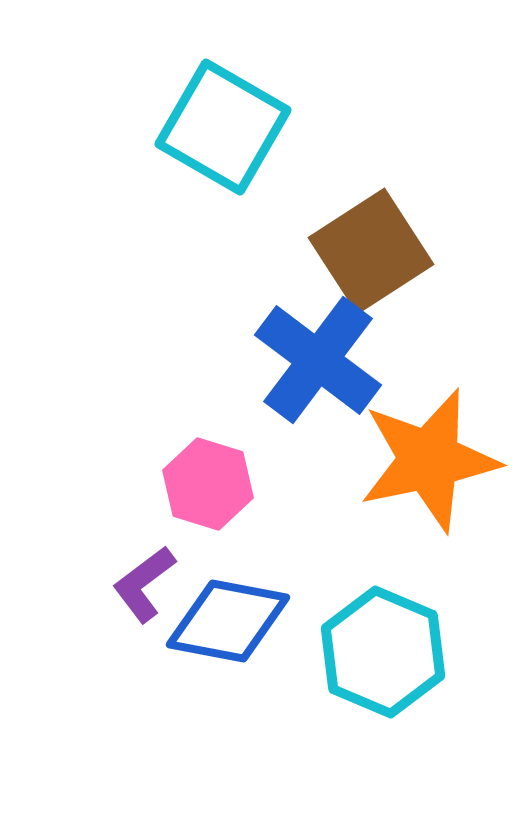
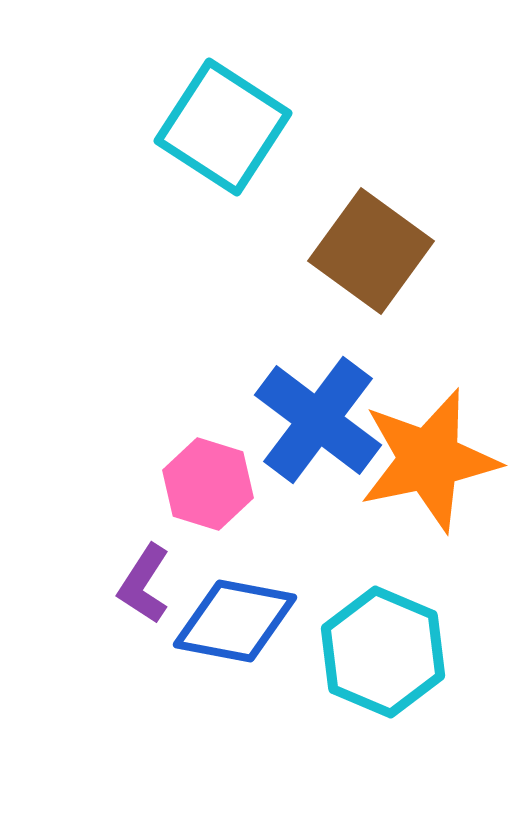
cyan square: rotated 3 degrees clockwise
brown square: rotated 21 degrees counterclockwise
blue cross: moved 60 px down
purple L-shape: rotated 20 degrees counterclockwise
blue diamond: moved 7 px right
